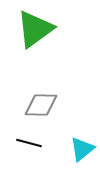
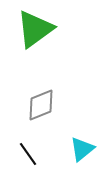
gray diamond: rotated 24 degrees counterclockwise
black line: moved 1 px left, 11 px down; rotated 40 degrees clockwise
